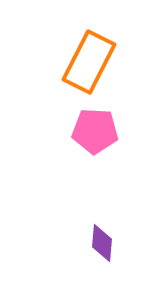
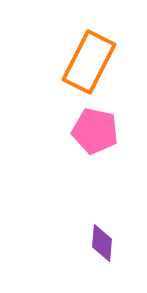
pink pentagon: rotated 9 degrees clockwise
